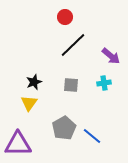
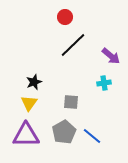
gray square: moved 17 px down
gray pentagon: moved 4 px down
purple triangle: moved 8 px right, 9 px up
